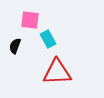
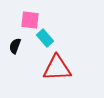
cyan rectangle: moved 3 px left, 1 px up; rotated 12 degrees counterclockwise
red triangle: moved 4 px up
